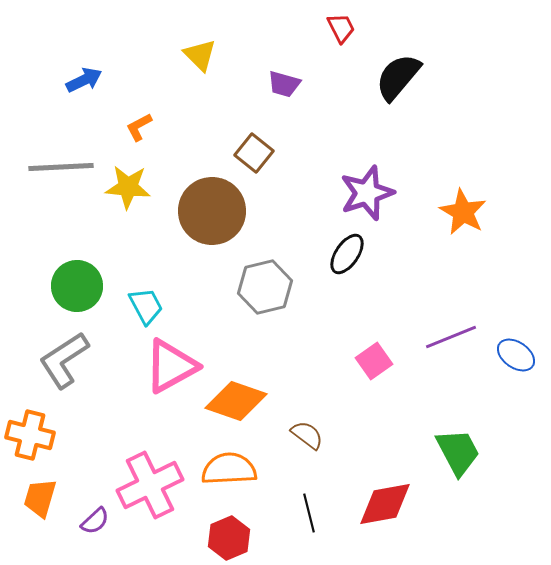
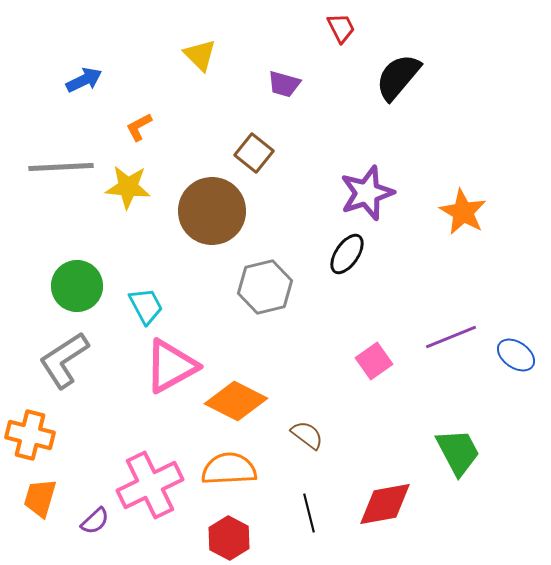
orange diamond: rotated 8 degrees clockwise
red hexagon: rotated 9 degrees counterclockwise
